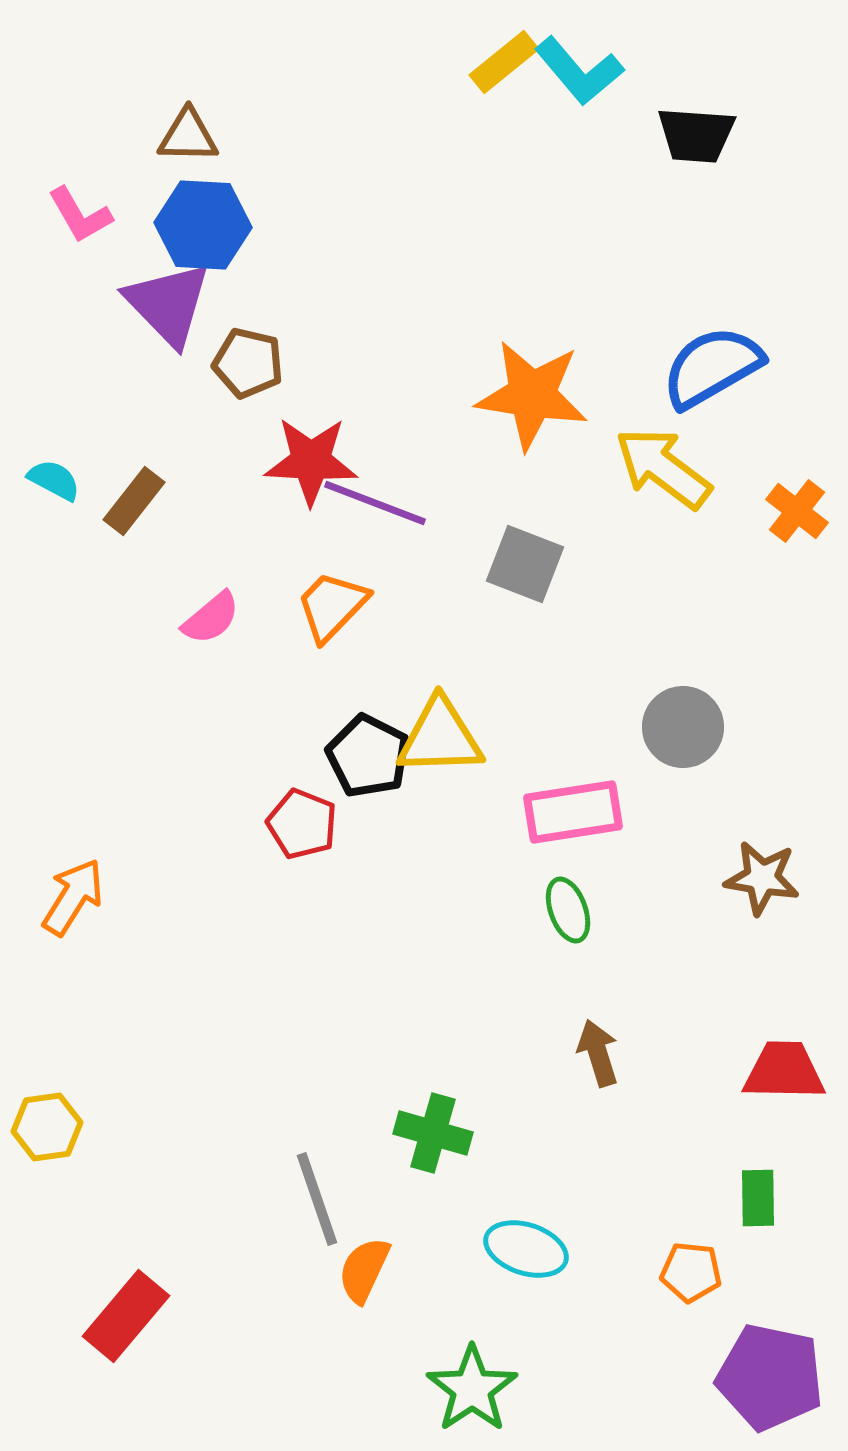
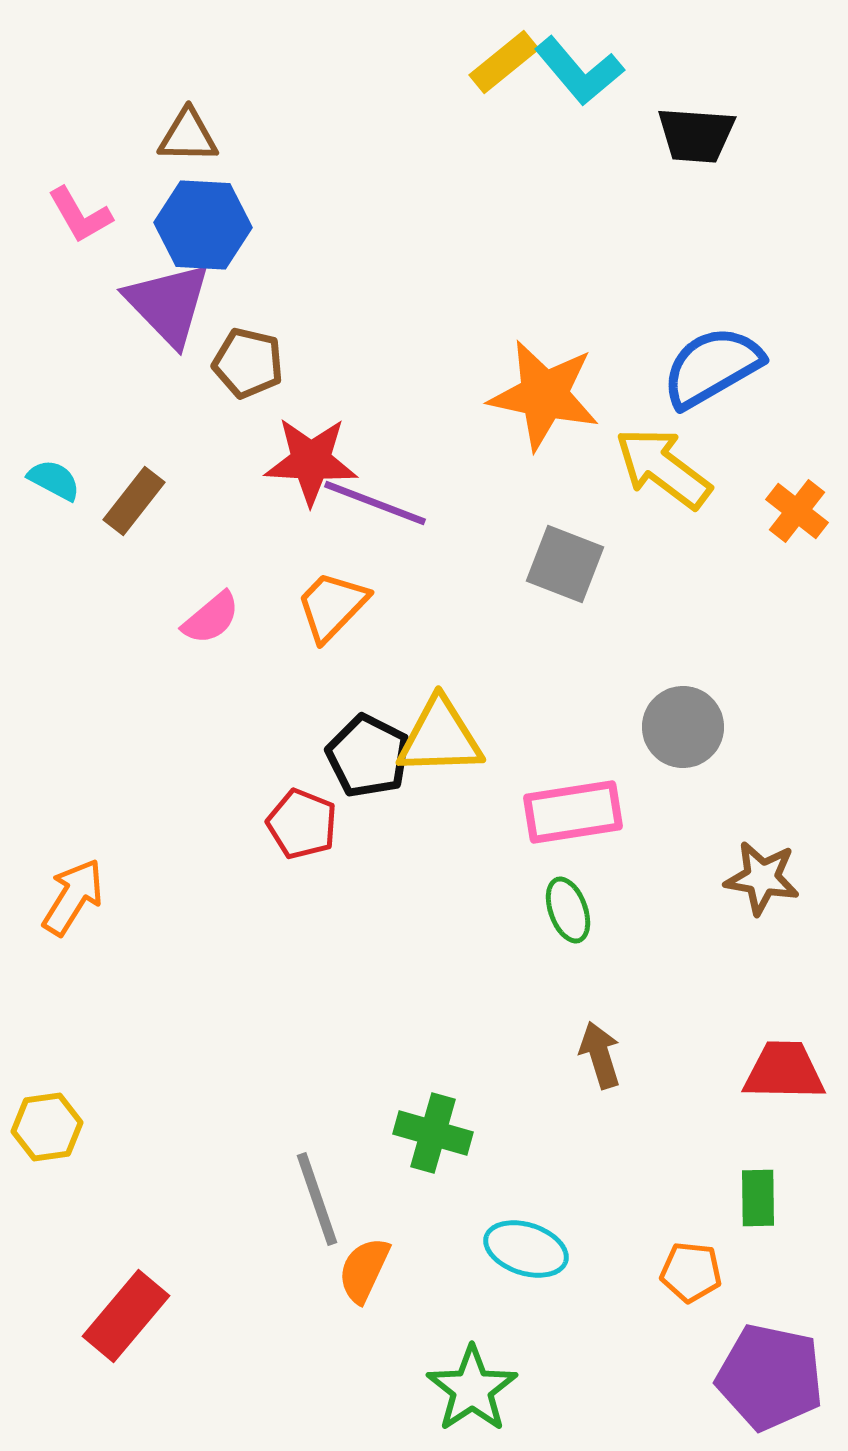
orange star: moved 12 px right; rotated 3 degrees clockwise
gray square: moved 40 px right
brown arrow: moved 2 px right, 2 px down
